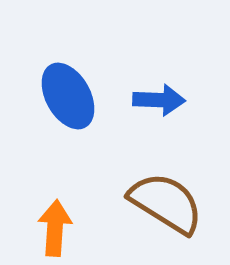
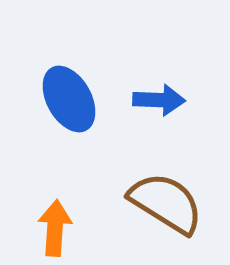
blue ellipse: moved 1 px right, 3 px down
